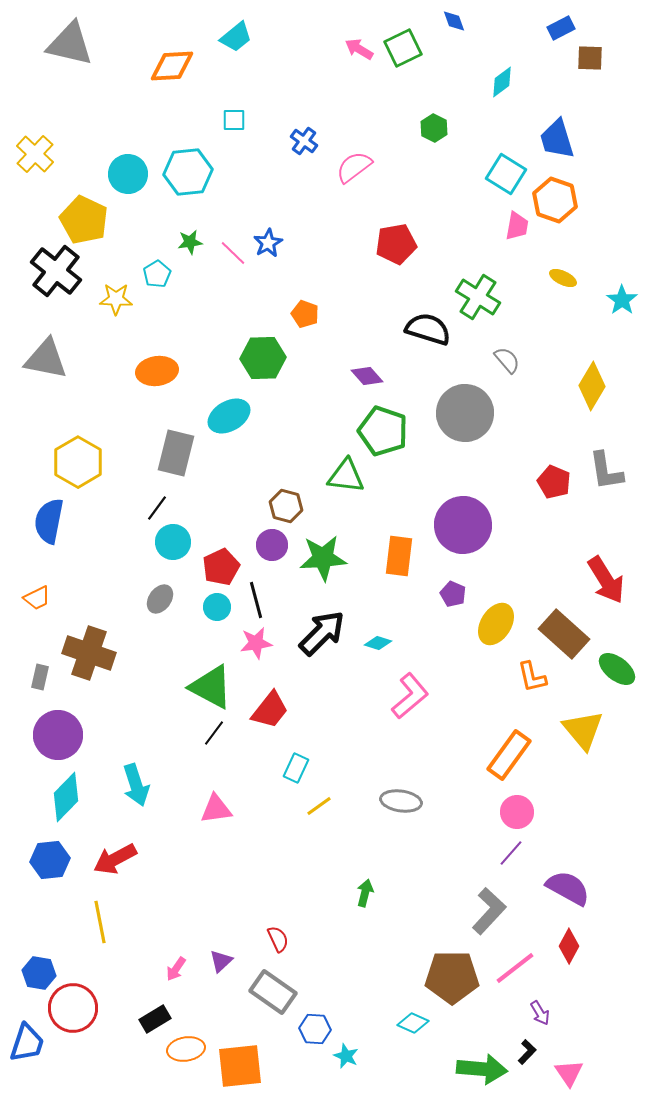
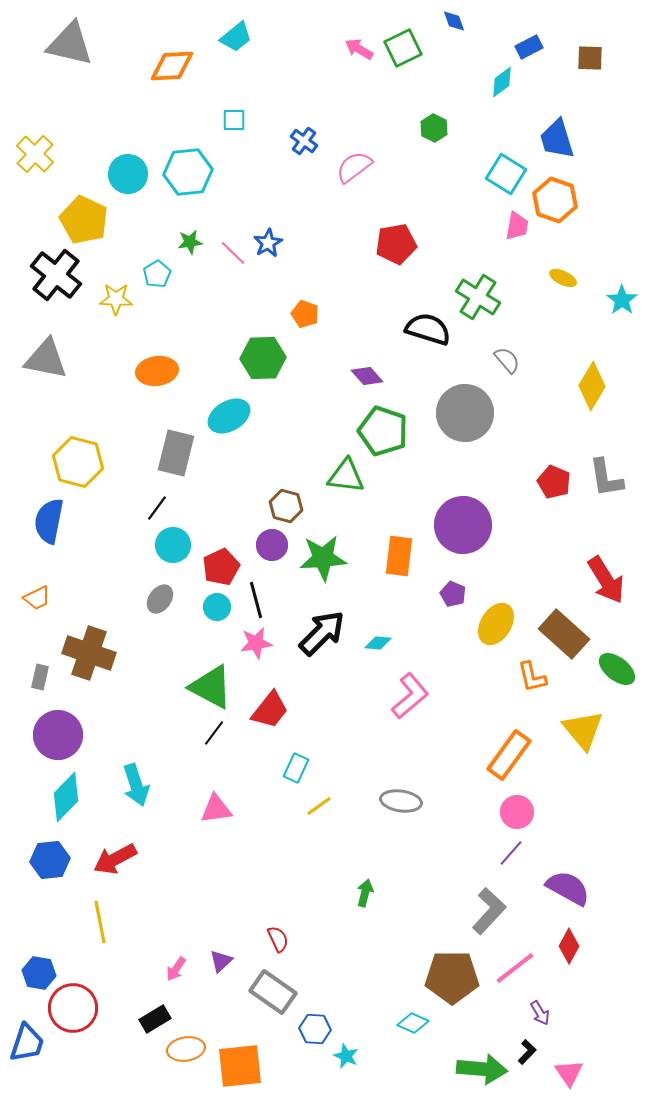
blue rectangle at (561, 28): moved 32 px left, 19 px down
black cross at (56, 271): moved 4 px down
yellow hexagon at (78, 462): rotated 15 degrees counterclockwise
gray L-shape at (606, 471): moved 7 px down
cyan circle at (173, 542): moved 3 px down
cyan diamond at (378, 643): rotated 12 degrees counterclockwise
